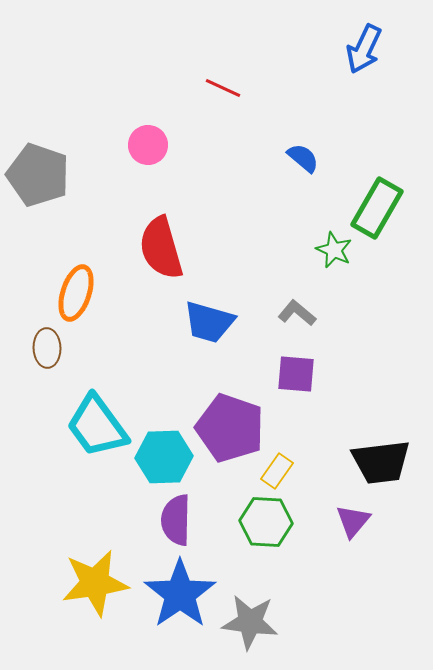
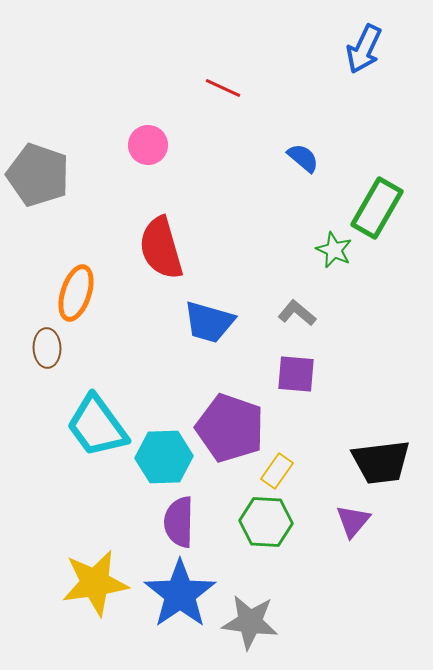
purple semicircle: moved 3 px right, 2 px down
